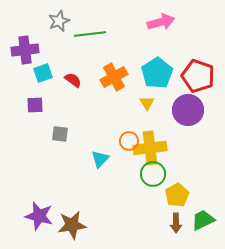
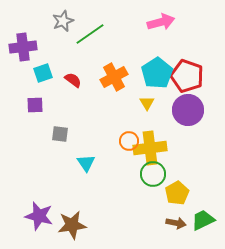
gray star: moved 4 px right
green line: rotated 28 degrees counterclockwise
purple cross: moved 2 px left, 3 px up
red pentagon: moved 11 px left
cyan triangle: moved 14 px left, 4 px down; rotated 18 degrees counterclockwise
yellow pentagon: moved 2 px up
brown arrow: rotated 78 degrees counterclockwise
